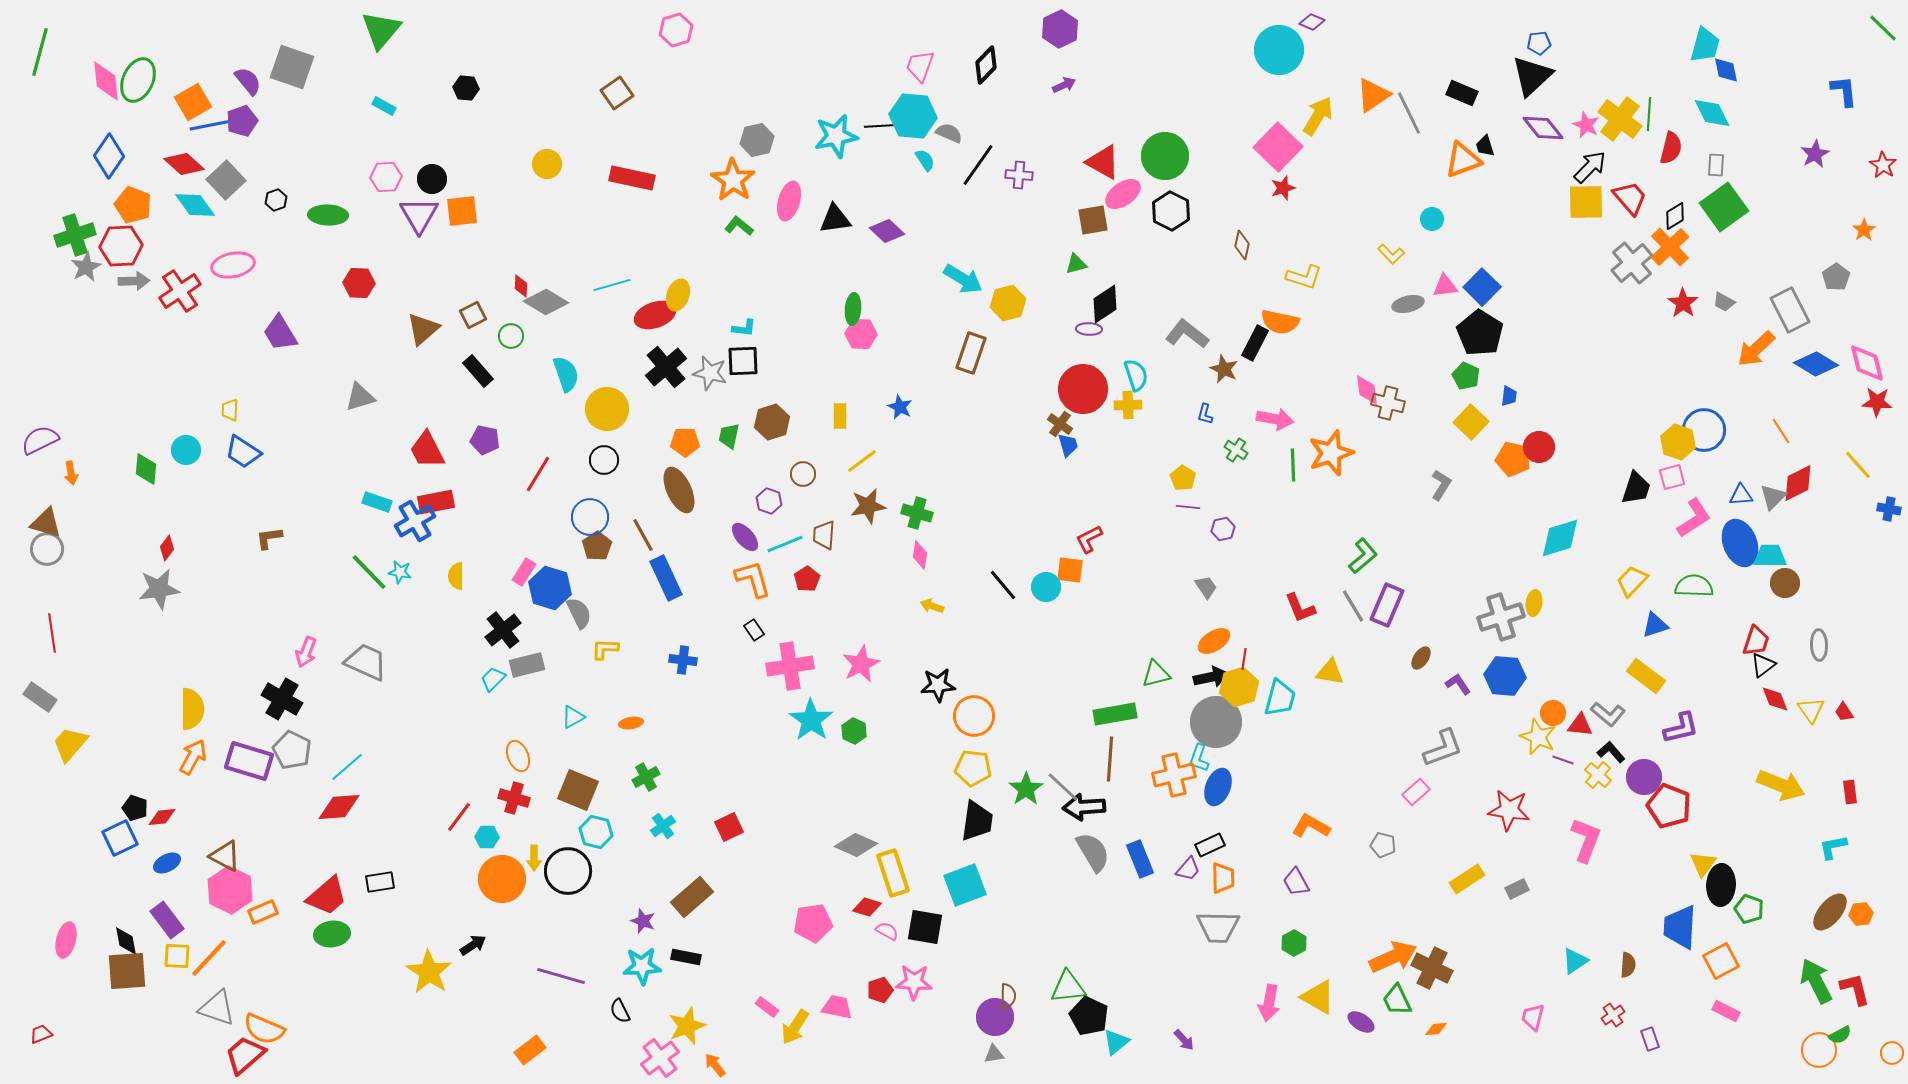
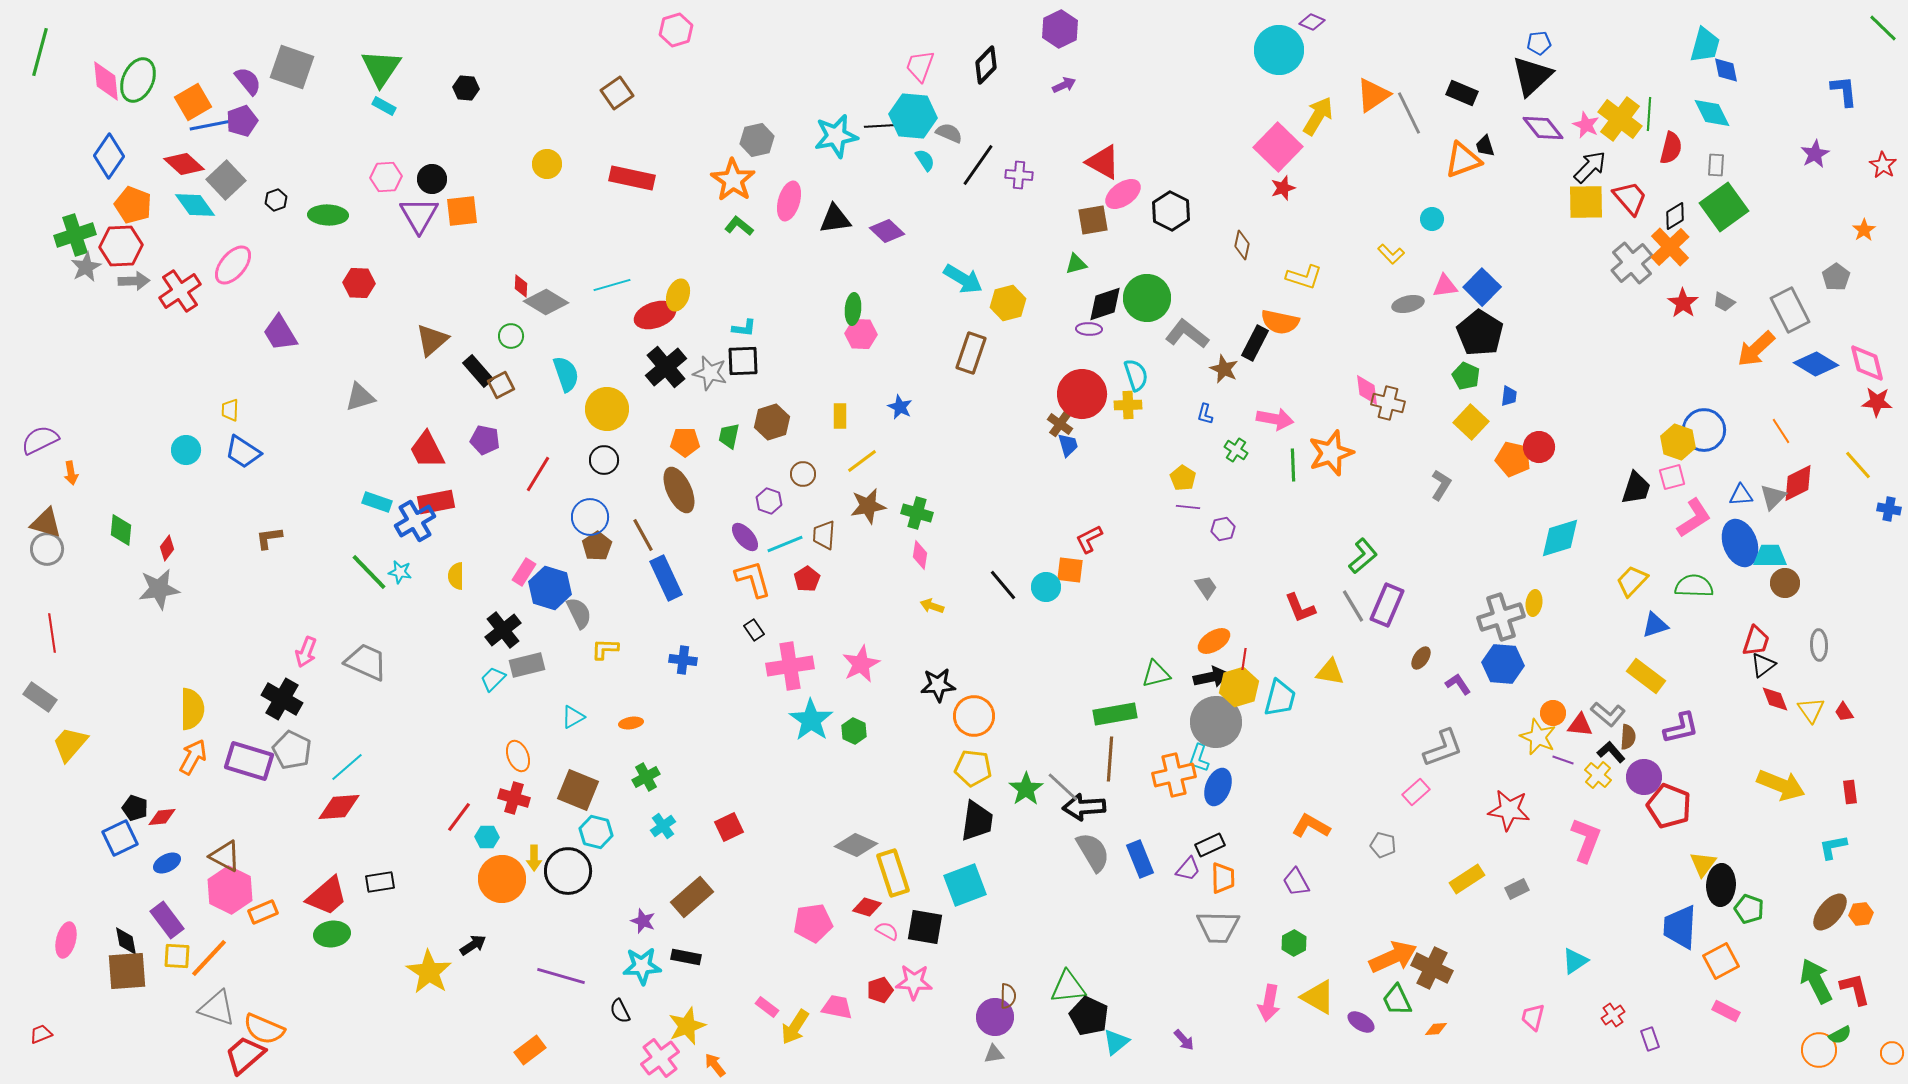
green triangle at (381, 30): moved 38 px down; rotated 6 degrees counterclockwise
green circle at (1165, 156): moved 18 px left, 142 px down
pink ellipse at (233, 265): rotated 39 degrees counterclockwise
black diamond at (1105, 304): rotated 15 degrees clockwise
brown square at (473, 315): moved 28 px right, 70 px down
brown triangle at (423, 329): moved 9 px right, 11 px down
red circle at (1083, 389): moved 1 px left, 5 px down
green diamond at (146, 469): moved 25 px left, 61 px down
blue hexagon at (1505, 676): moved 2 px left, 12 px up
brown semicircle at (1628, 965): moved 228 px up
